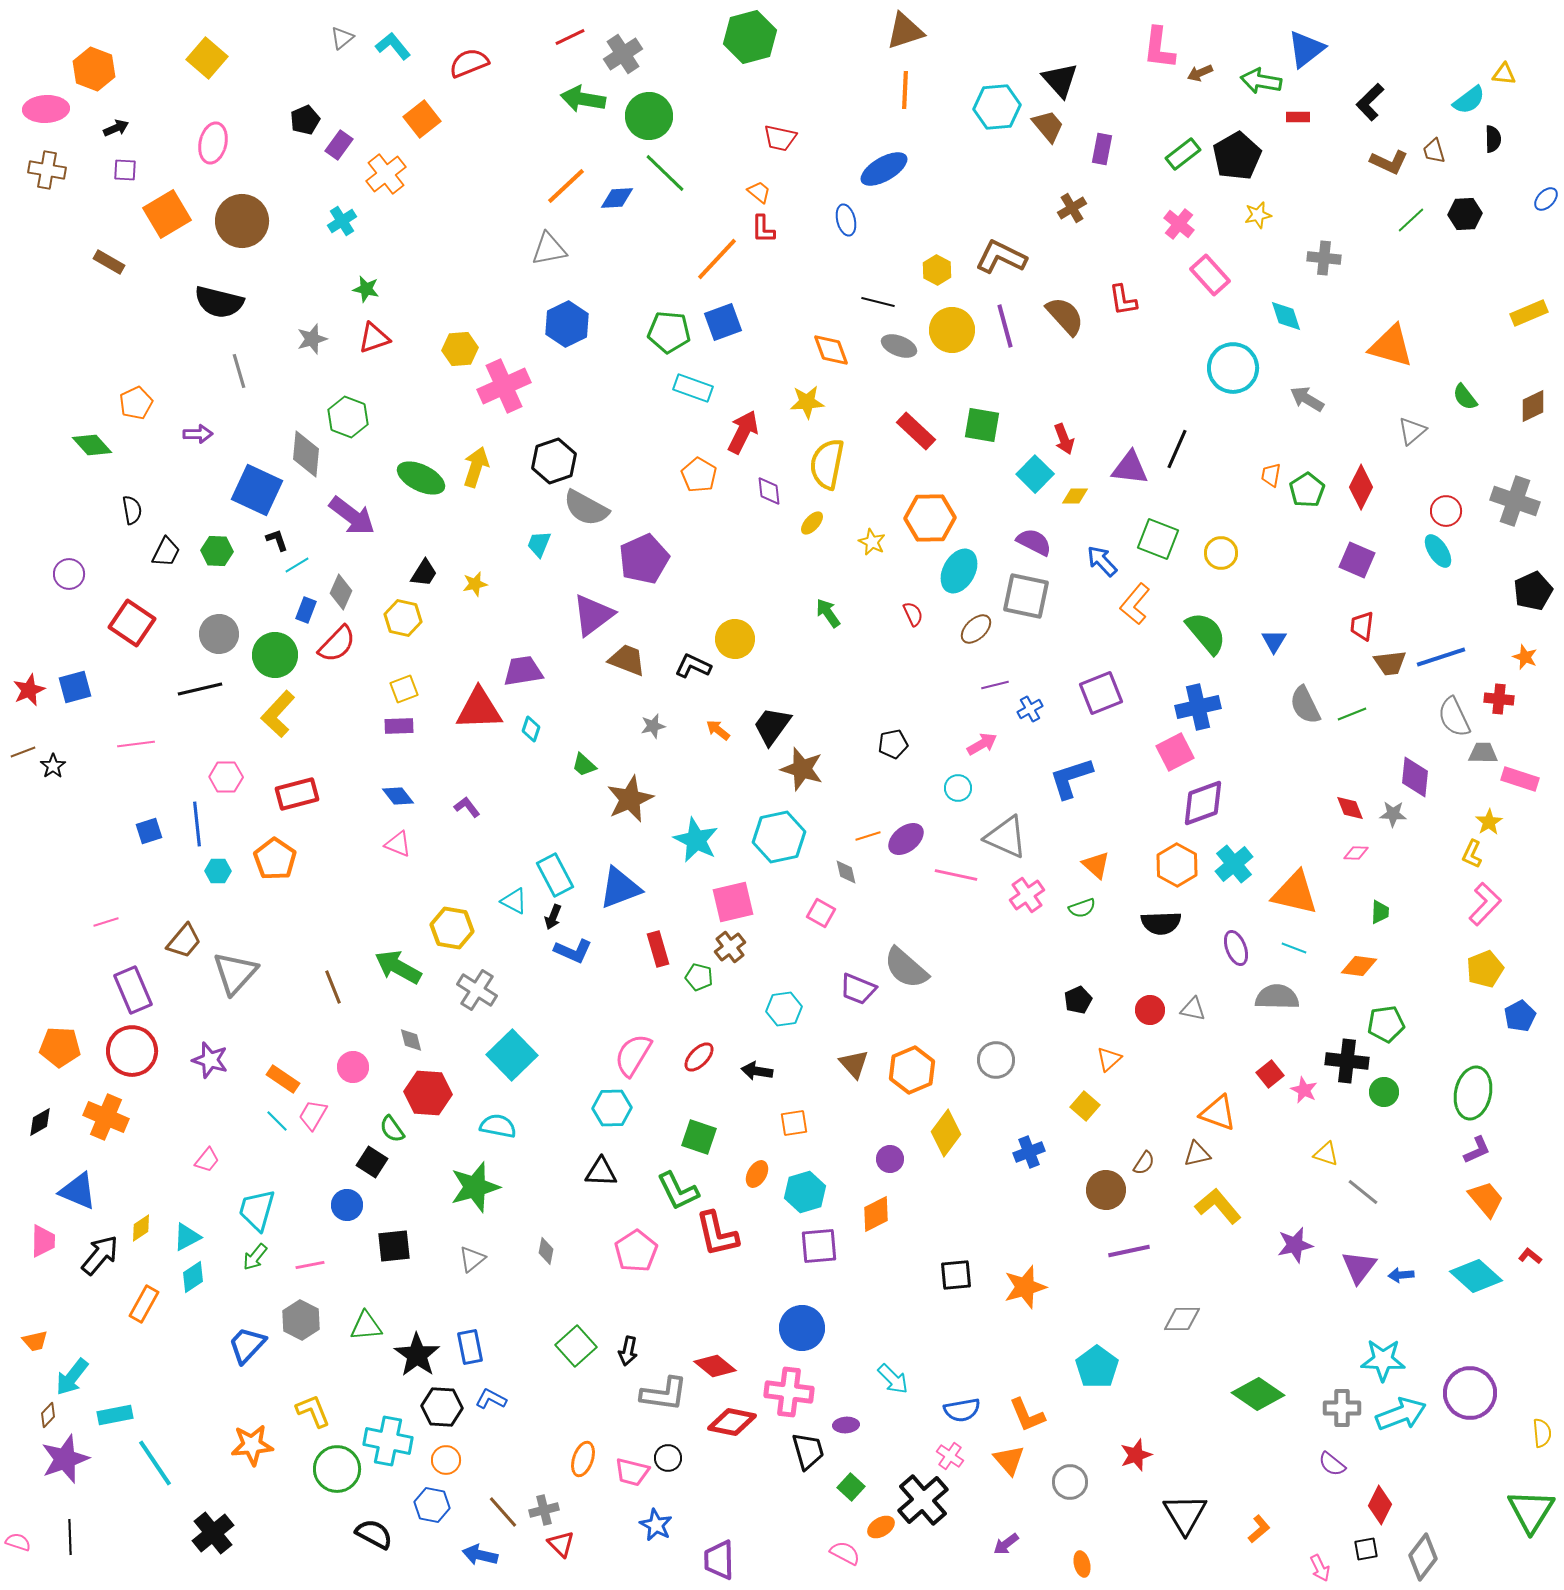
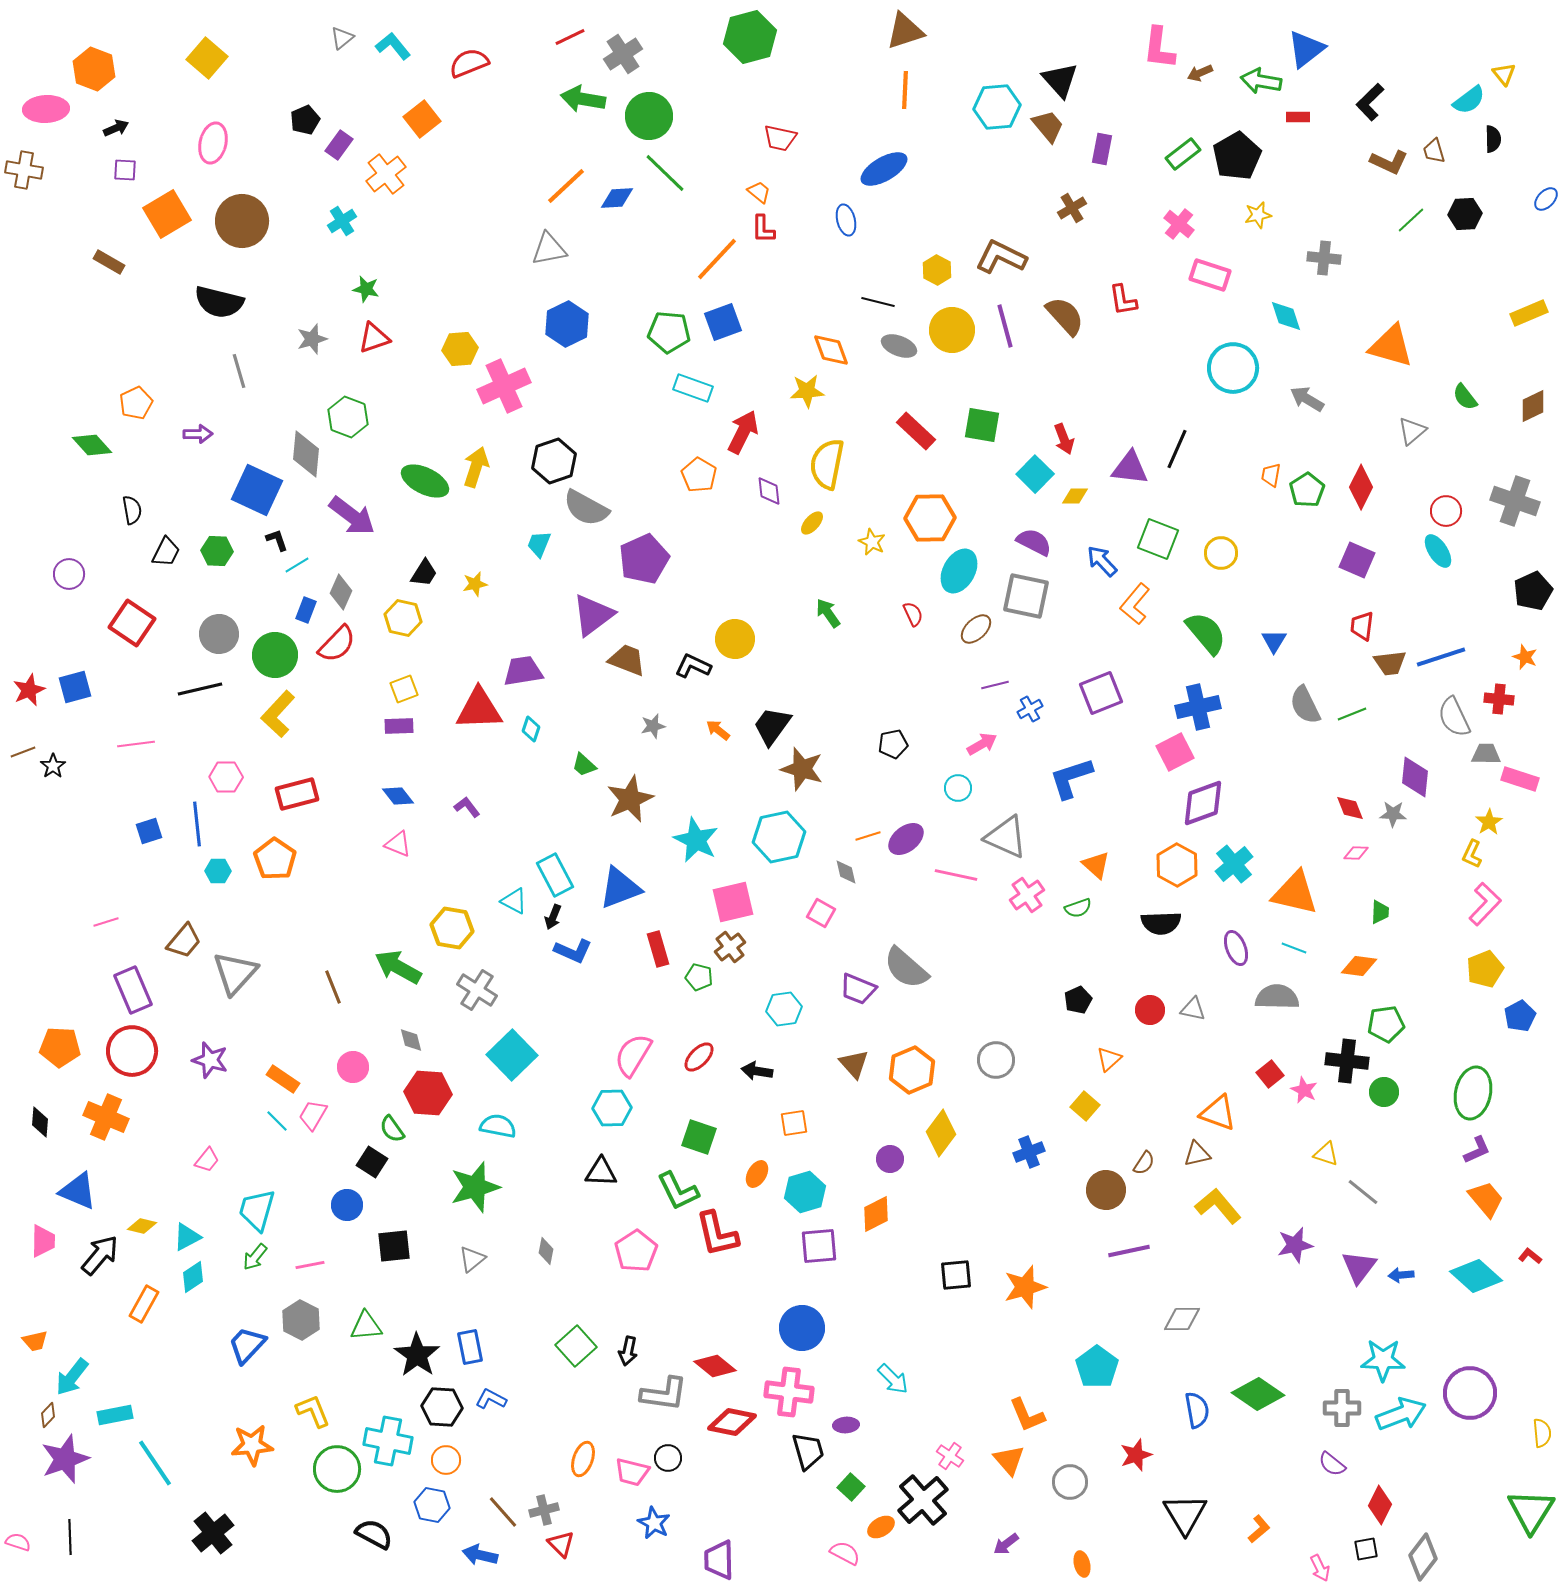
yellow triangle at (1504, 74): rotated 45 degrees clockwise
brown cross at (47, 170): moved 23 px left
pink rectangle at (1210, 275): rotated 30 degrees counterclockwise
yellow star at (807, 402): moved 11 px up
green ellipse at (421, 478): moved 4 px right, 3 px down
gray trapezoid at (1483, 753): moved 3 px right, 1 px down
green semicircle at (1082, 908): moved 4 px left
black diamond at (40, 1122): rotated 56 degrees counterclockwise
yellow diamond at (946, 1133): moved 5 px left
yellow diamond at (141, 1228): moved 1 px right, 2 px up; rotated 48 degrees clockwise
blue semicircle at (962, 1410): moved 235 px right; rotated 90 degrees counterclockwise
blue star at (656, 1525): moved 2 px left, 2 px up
